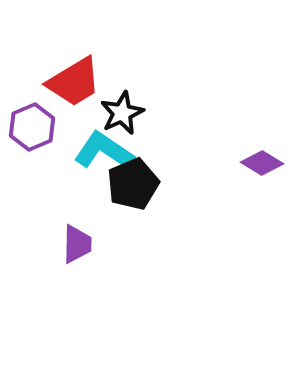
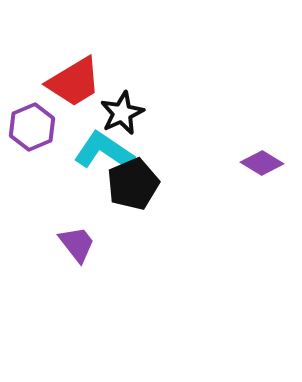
purple trapezoid: rotated 39 degrees counterclockwise
